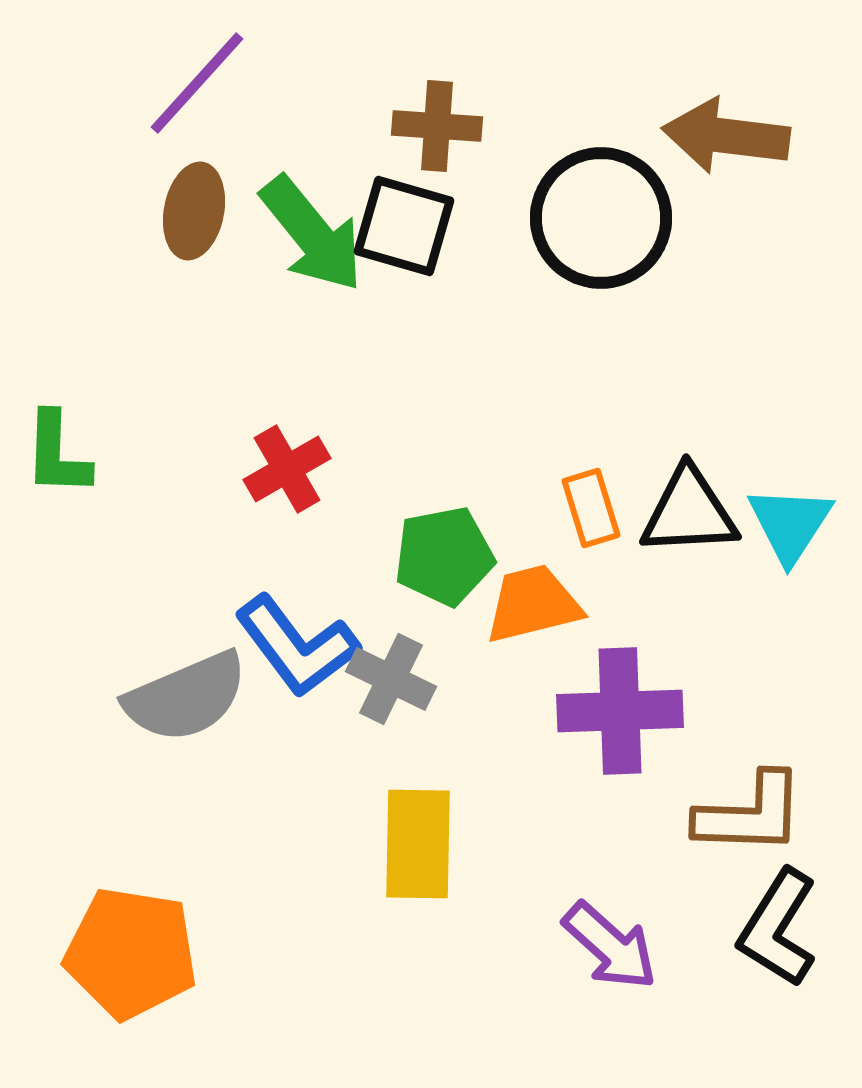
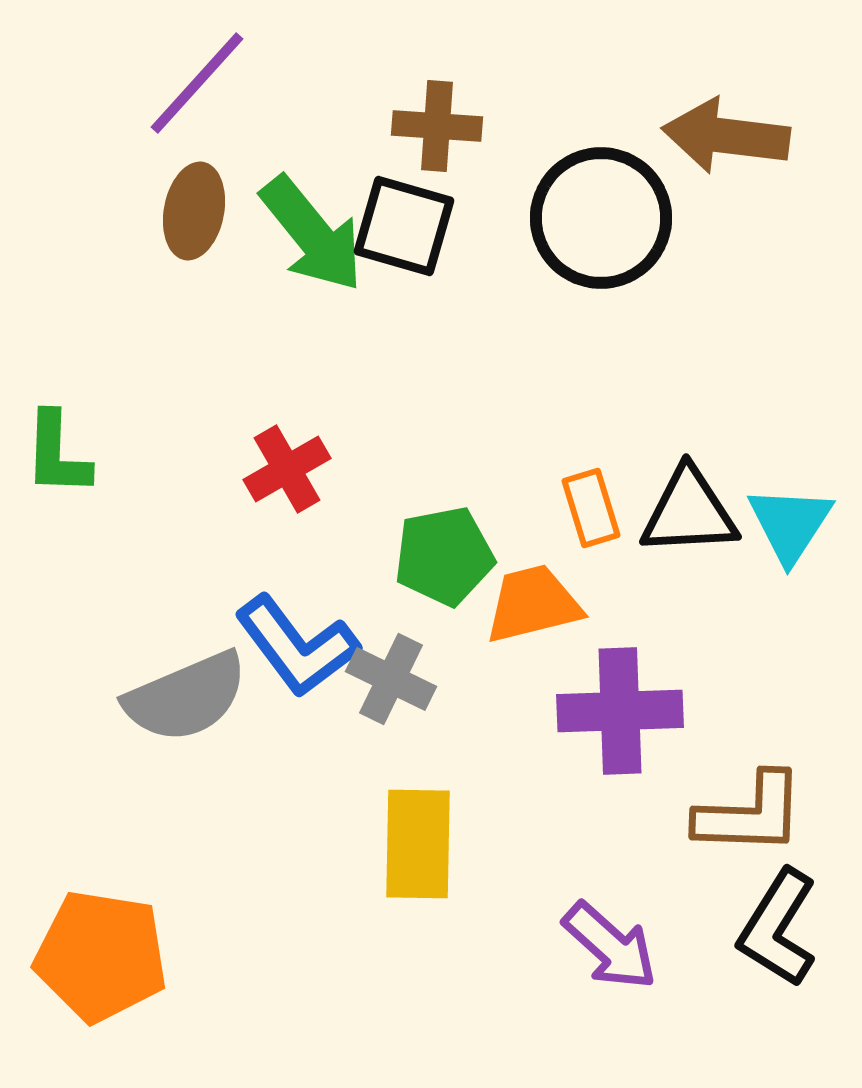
orange pentagon: moved 30 px left, 3 px down
